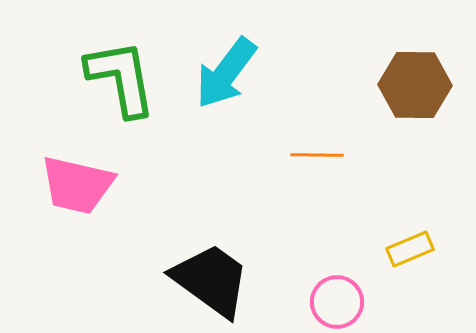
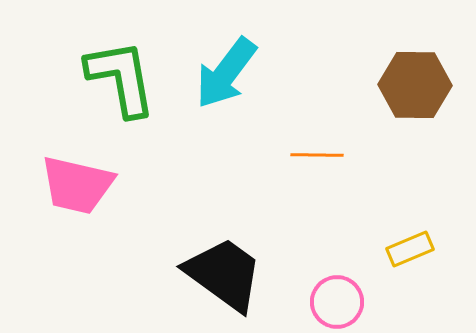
black trapezoid: moved 13 px right, 6 px up
